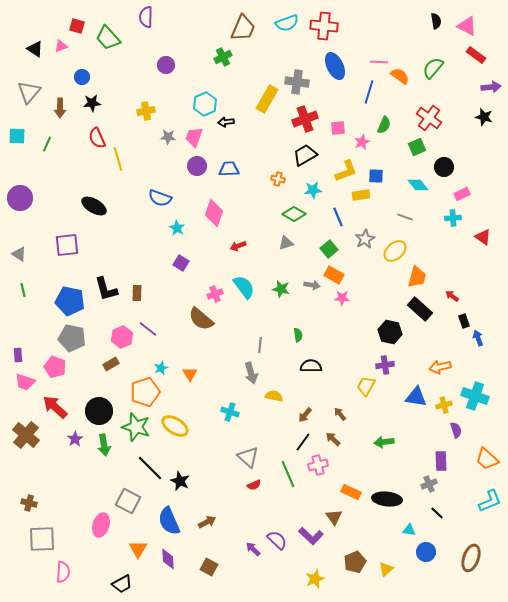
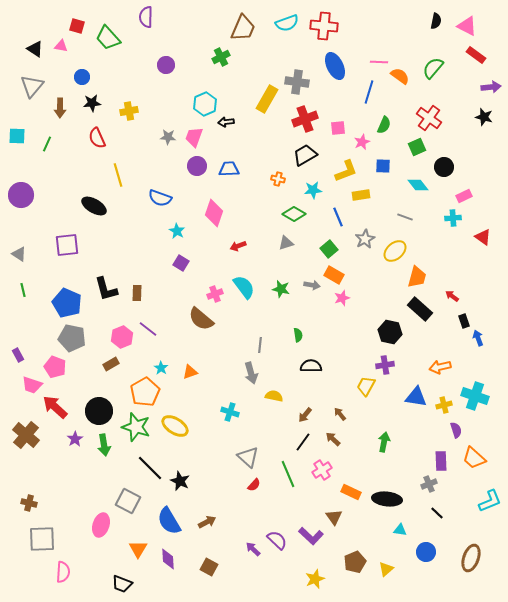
black semicircle at (436, 21): rotated 21 degrees clockwise
pink triangle at (61, 46): rotated 32 degrees clockwise
green cross at (223, 57): moved 2 px left
gray triangle at (29, 92): moved 3 px right, 6 px up
yellow cross at (146, 111): moved 17 px left
yellow line at (118, 159): moved 16 px down
blue square at (376, 176): moved 7 px right, 10 px up
pink rectangle at (462, 194): moved 2 px right, 2 px down
purple circle at (20, 198): moved 1 px right, 3 px up
cyan star at (177, 228): moved 3 px down
pink star at (342, 298): rotated 21 degrees counterclockwise
blue pentagon at (70, 301): moved 3 px left, 2 px down; rotated 12 degrees clockwise
purple rectangle at (18, 355): rotated 24 degrees counterclockwise
cyan star at (161, 368): rotated 16 degrees counterclockwise
orange triangle at (190, 374): moved 2 px up; rotated 42 degrees clockwise
pink trapezoid at (25, 382): moved 7 px right, 3 px down
orange pentagon at (145, 392): rotated 12 degrees counterclockwise
green arrow at (384, 442): rotated 108 degrees clockwise
orange trapezoid at (487, 459): moved 13 px left, 1 px up
pink cross at (318, 465): moved 4 px right, 5 px down; rotated 18 degrees counterclockwise
red semicircle at (254, 485): rotated 24 degrees counterclockwise
blue semicircle at (169, 521): rotated 8 degrees counterclockwise
cyan triangle at (409, 530): moved 9 px left
black trapezoid at (122, 584): rotated 50 degrees clockwise
